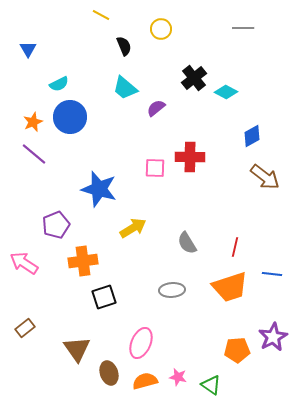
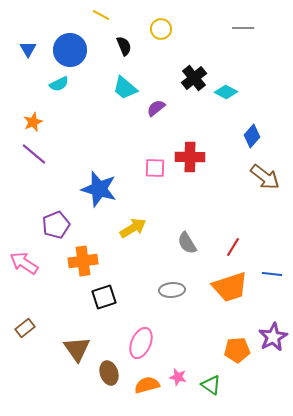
blue circle: moved 67 px up
blue diamond: rotated 20 degrees counterclockwise
red line: moved 2 px left; rotated 18 degrees clockwise
orange semicircle: moved 2 px right, 4 px down
